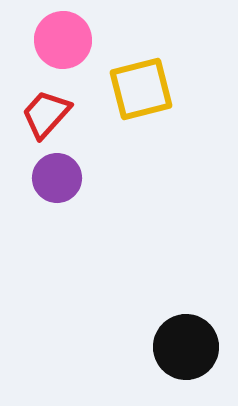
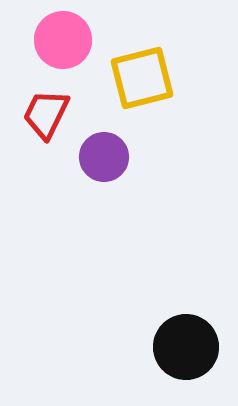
yellow square: moved 1 px right, 11 px up
red trapezoid: rotated 16 degrees counterclockwise
purple circle: moved 47 px right, 21 px up
